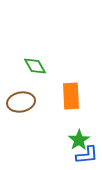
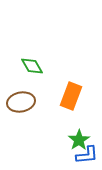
green diamond: moved 3 px left
orange rectangle: rotated 24 degrees clockwise
